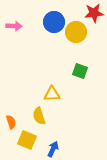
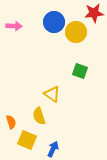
yellow triangle: rotated 36 degrees clockwise
